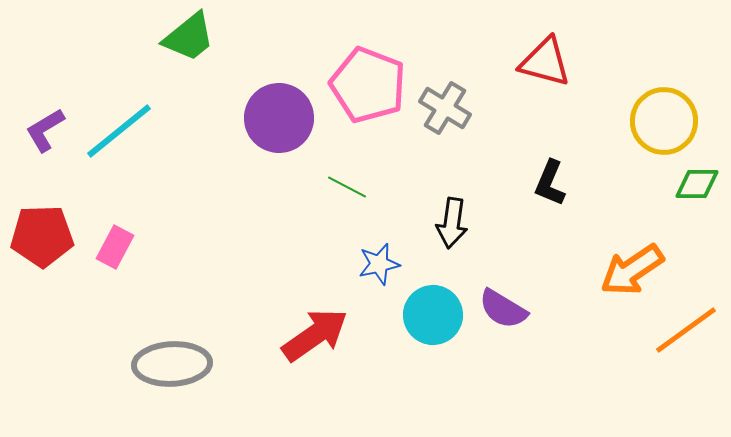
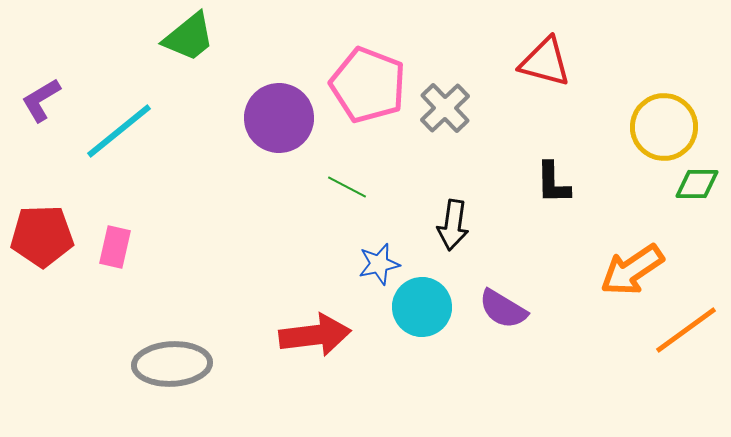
gray cross: rotated 15 degrees clockwise
yellow circle: moved 6 px down
purple L-shape: moved 4 px left, 30 px up
black L-shape: moved 3 px right; rotated 24 degrees counterclockwise
black arrow: moved 1 px right, 2 px down
pink rectangle: rotated 15 degrees counterclockwise
cyan circle: moved 11 px left, 8 px up
red arrow: rotated 28 degrees clockwise
